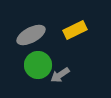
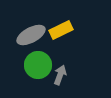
yellow rectangle: moved 14 px left
gray arrow: rotated 144 degrees clockwise
